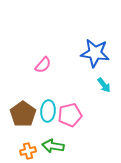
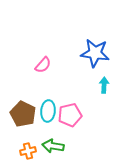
cyan arrow: rotated 140 degrees counterclockwise
brown pentagon: rotated 10 degrees counterclockwise
